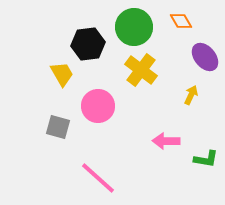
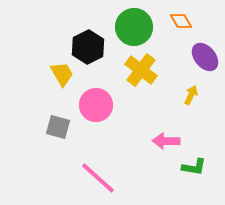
black hexagon: moved 3 px down; rotated 20 degrees counterclockwise
pink circle: moved 2 px left, 1 px up
green L-shape: moved 12 px left, 8 px down
